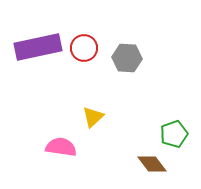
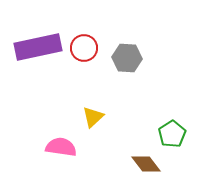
green pentagon: moved 2 px left; rotated 12 degrees counterclockwise
brown diamond: moved 6 px left
